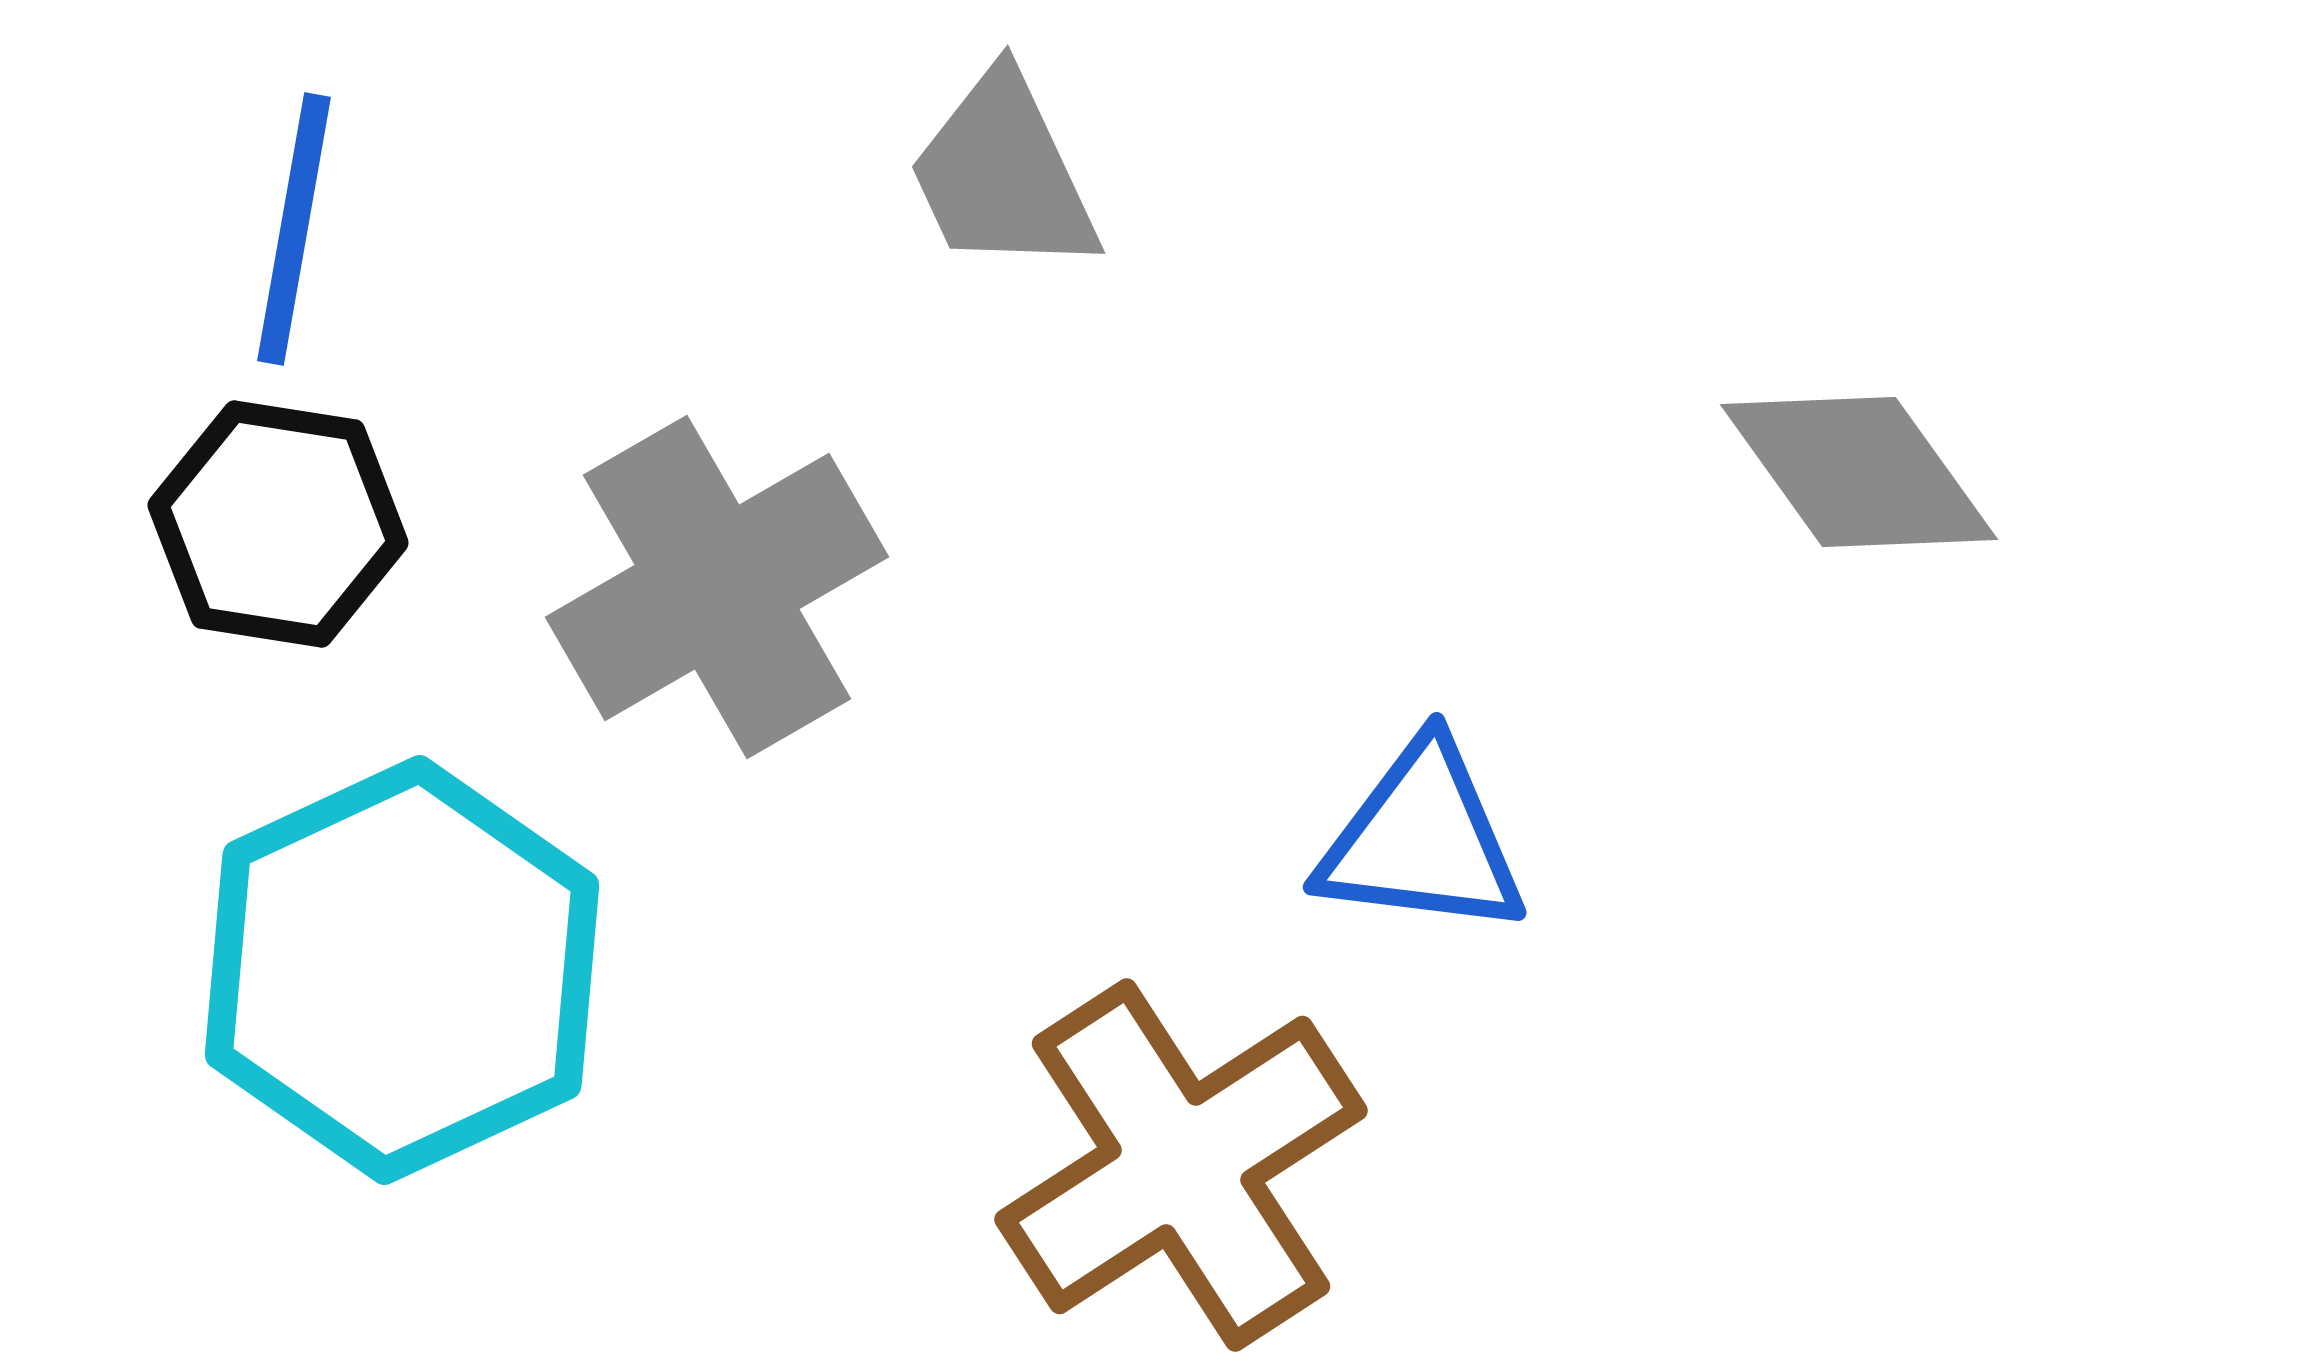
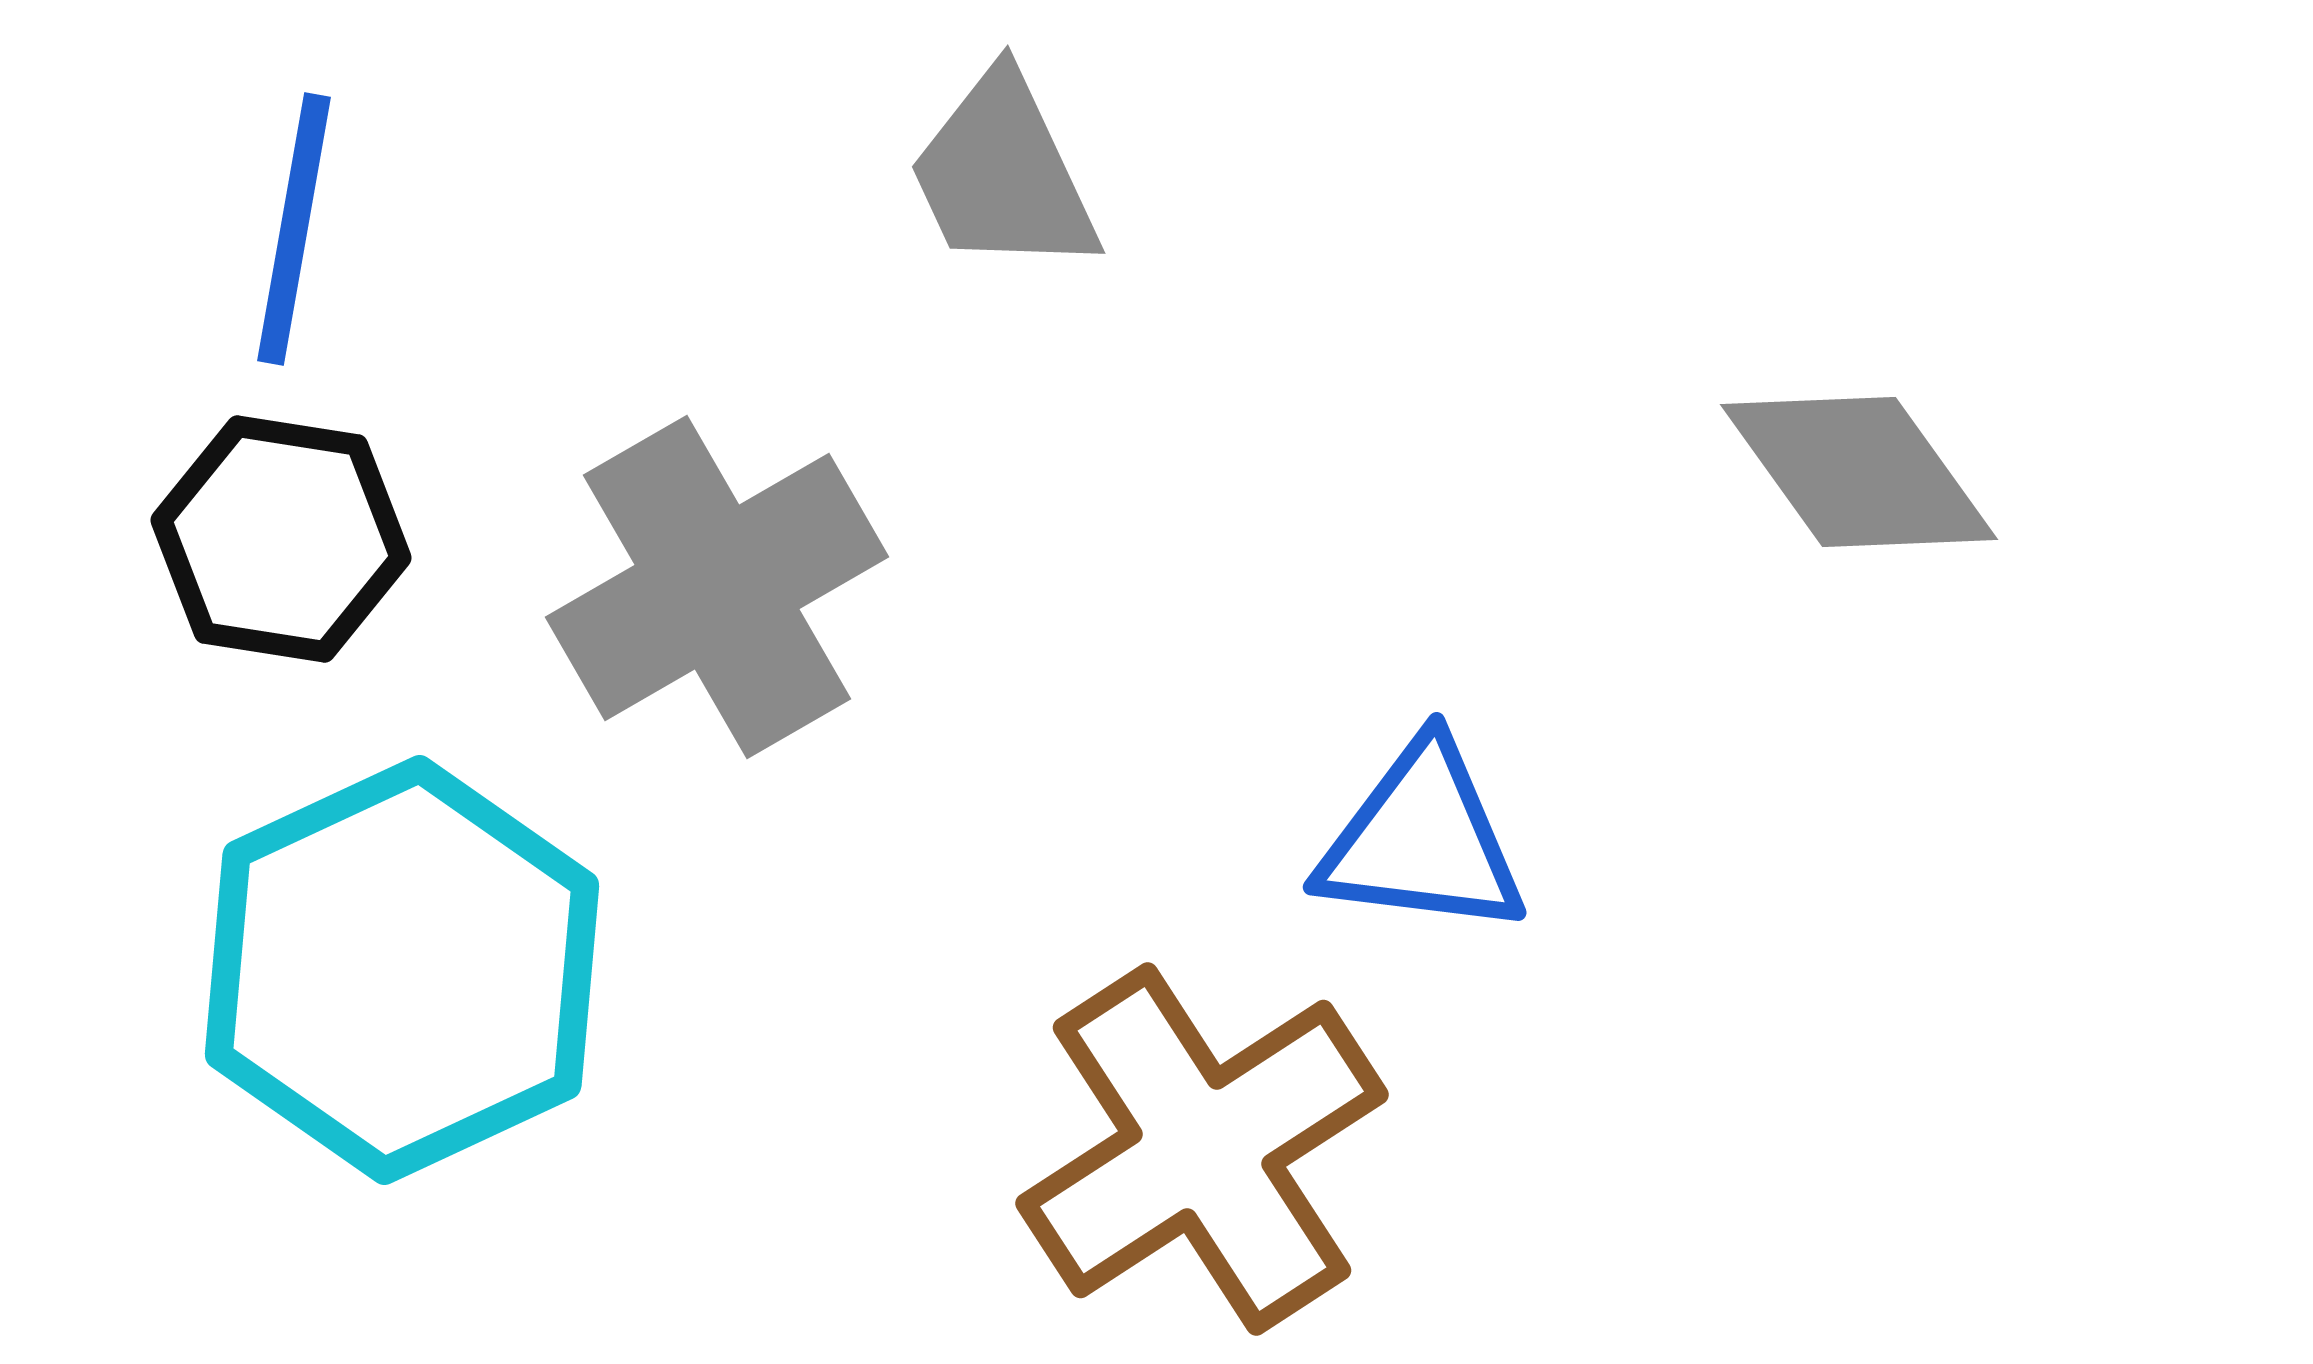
black hexagon: moved 3 px right, 15 px down
brown cross: moved 21 px right, 16 px up
